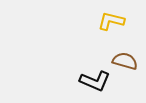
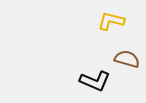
brown semicircle: moved 2 px right, 2 px up
